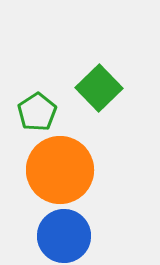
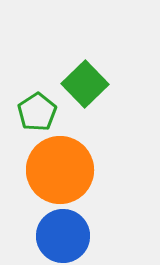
green square: moved 14 px left, 4 px up
blue circle: moved 1 px left
